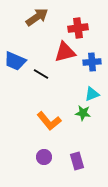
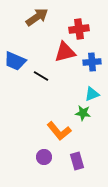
red cross: moved 1 px right, 1 px down
black line: moved 2 px down
orange L-shape: moved 10 px right, 10 px down
